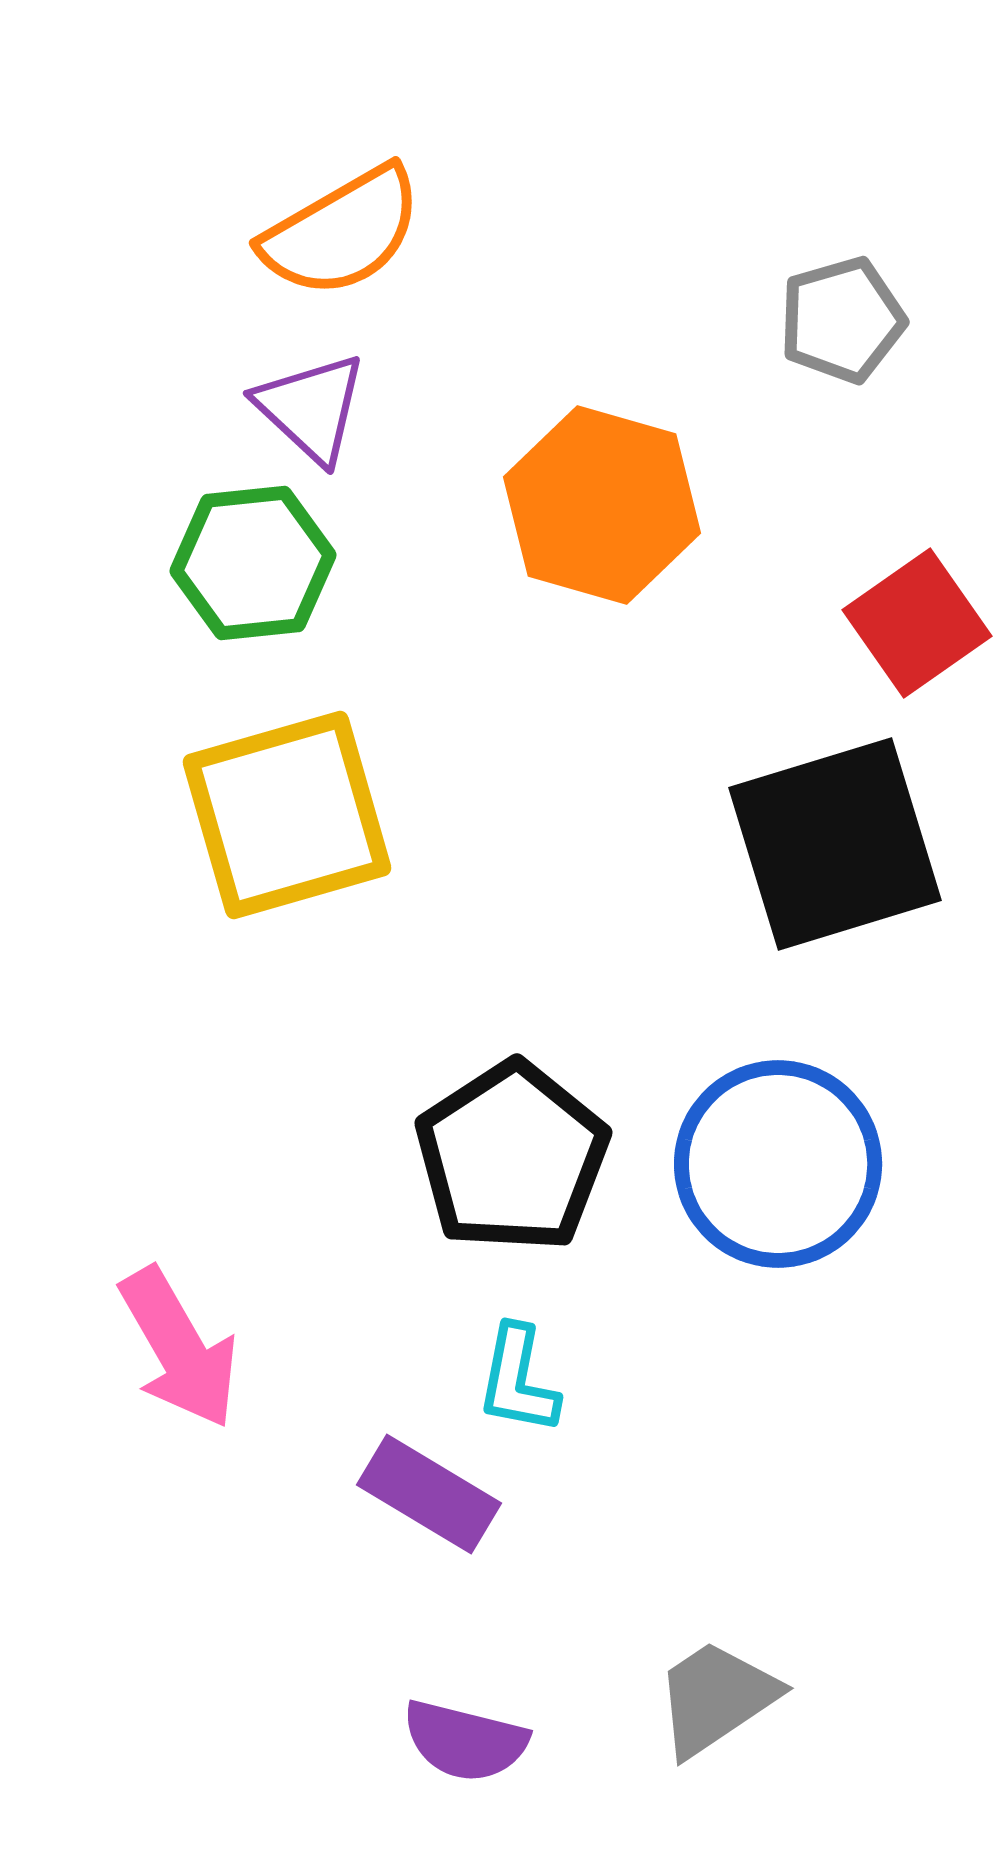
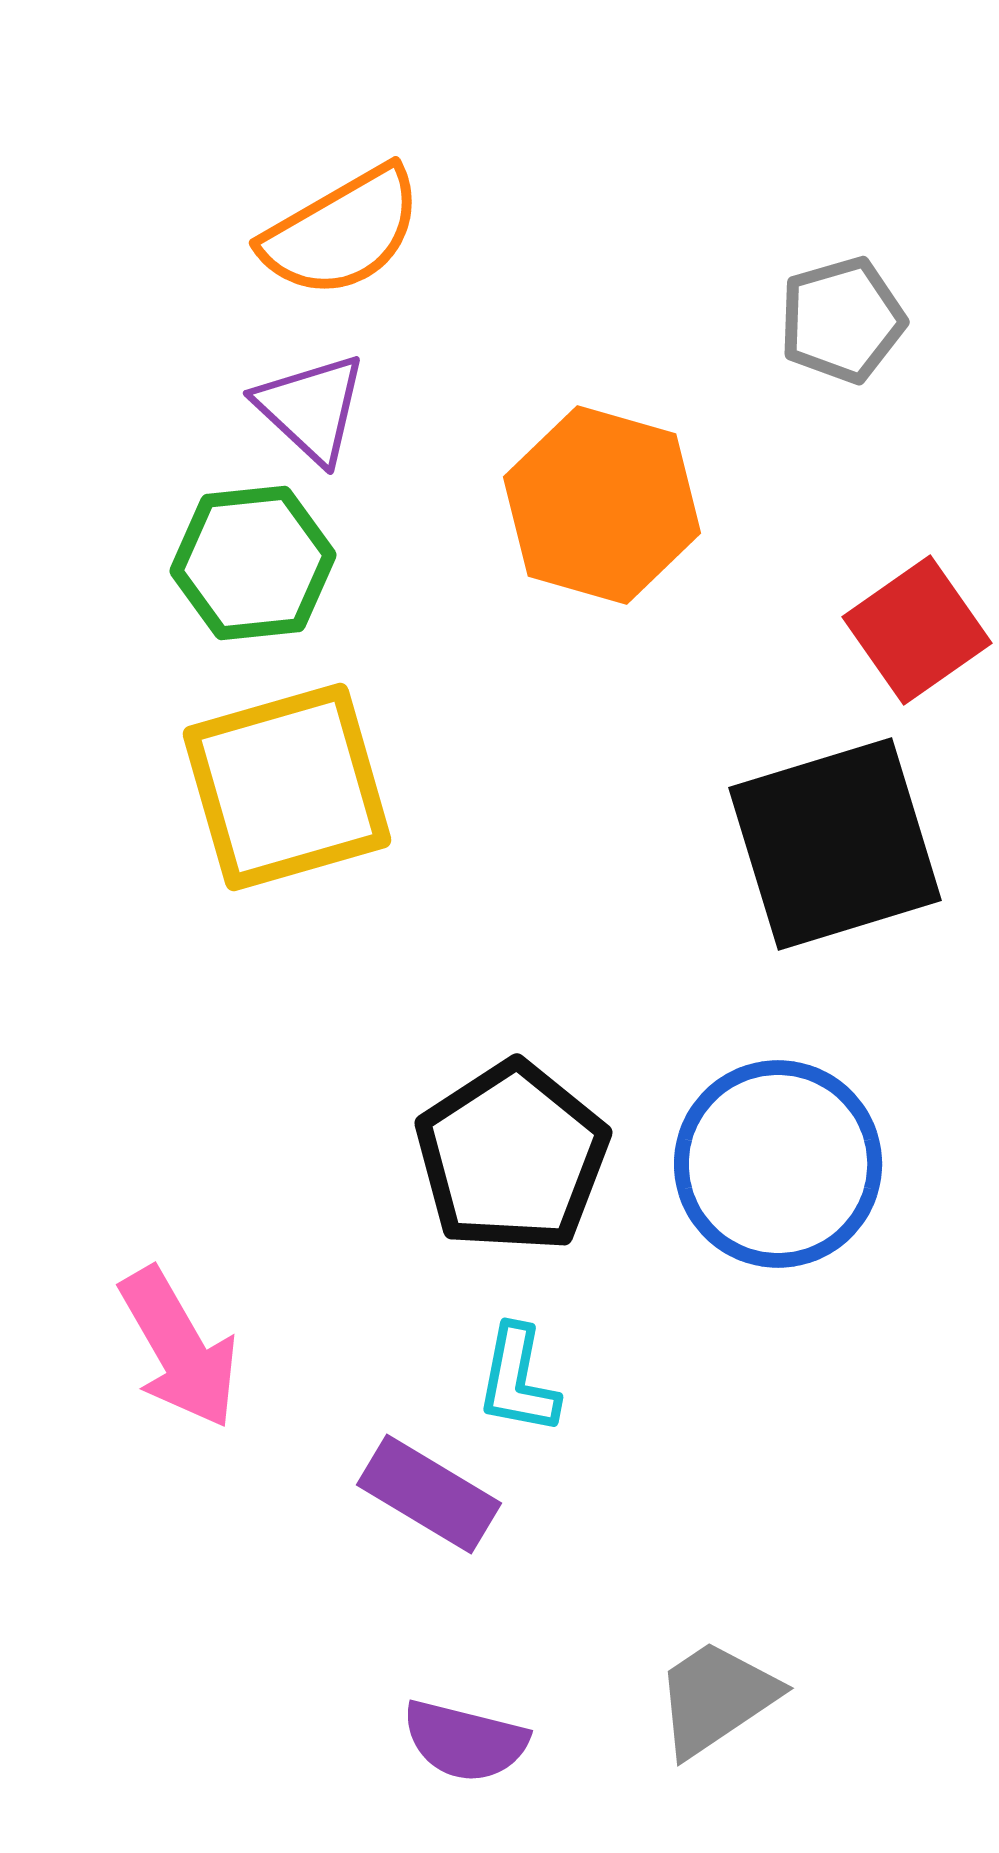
red square: moved 7 px down
yellow square: moved 28 px up
